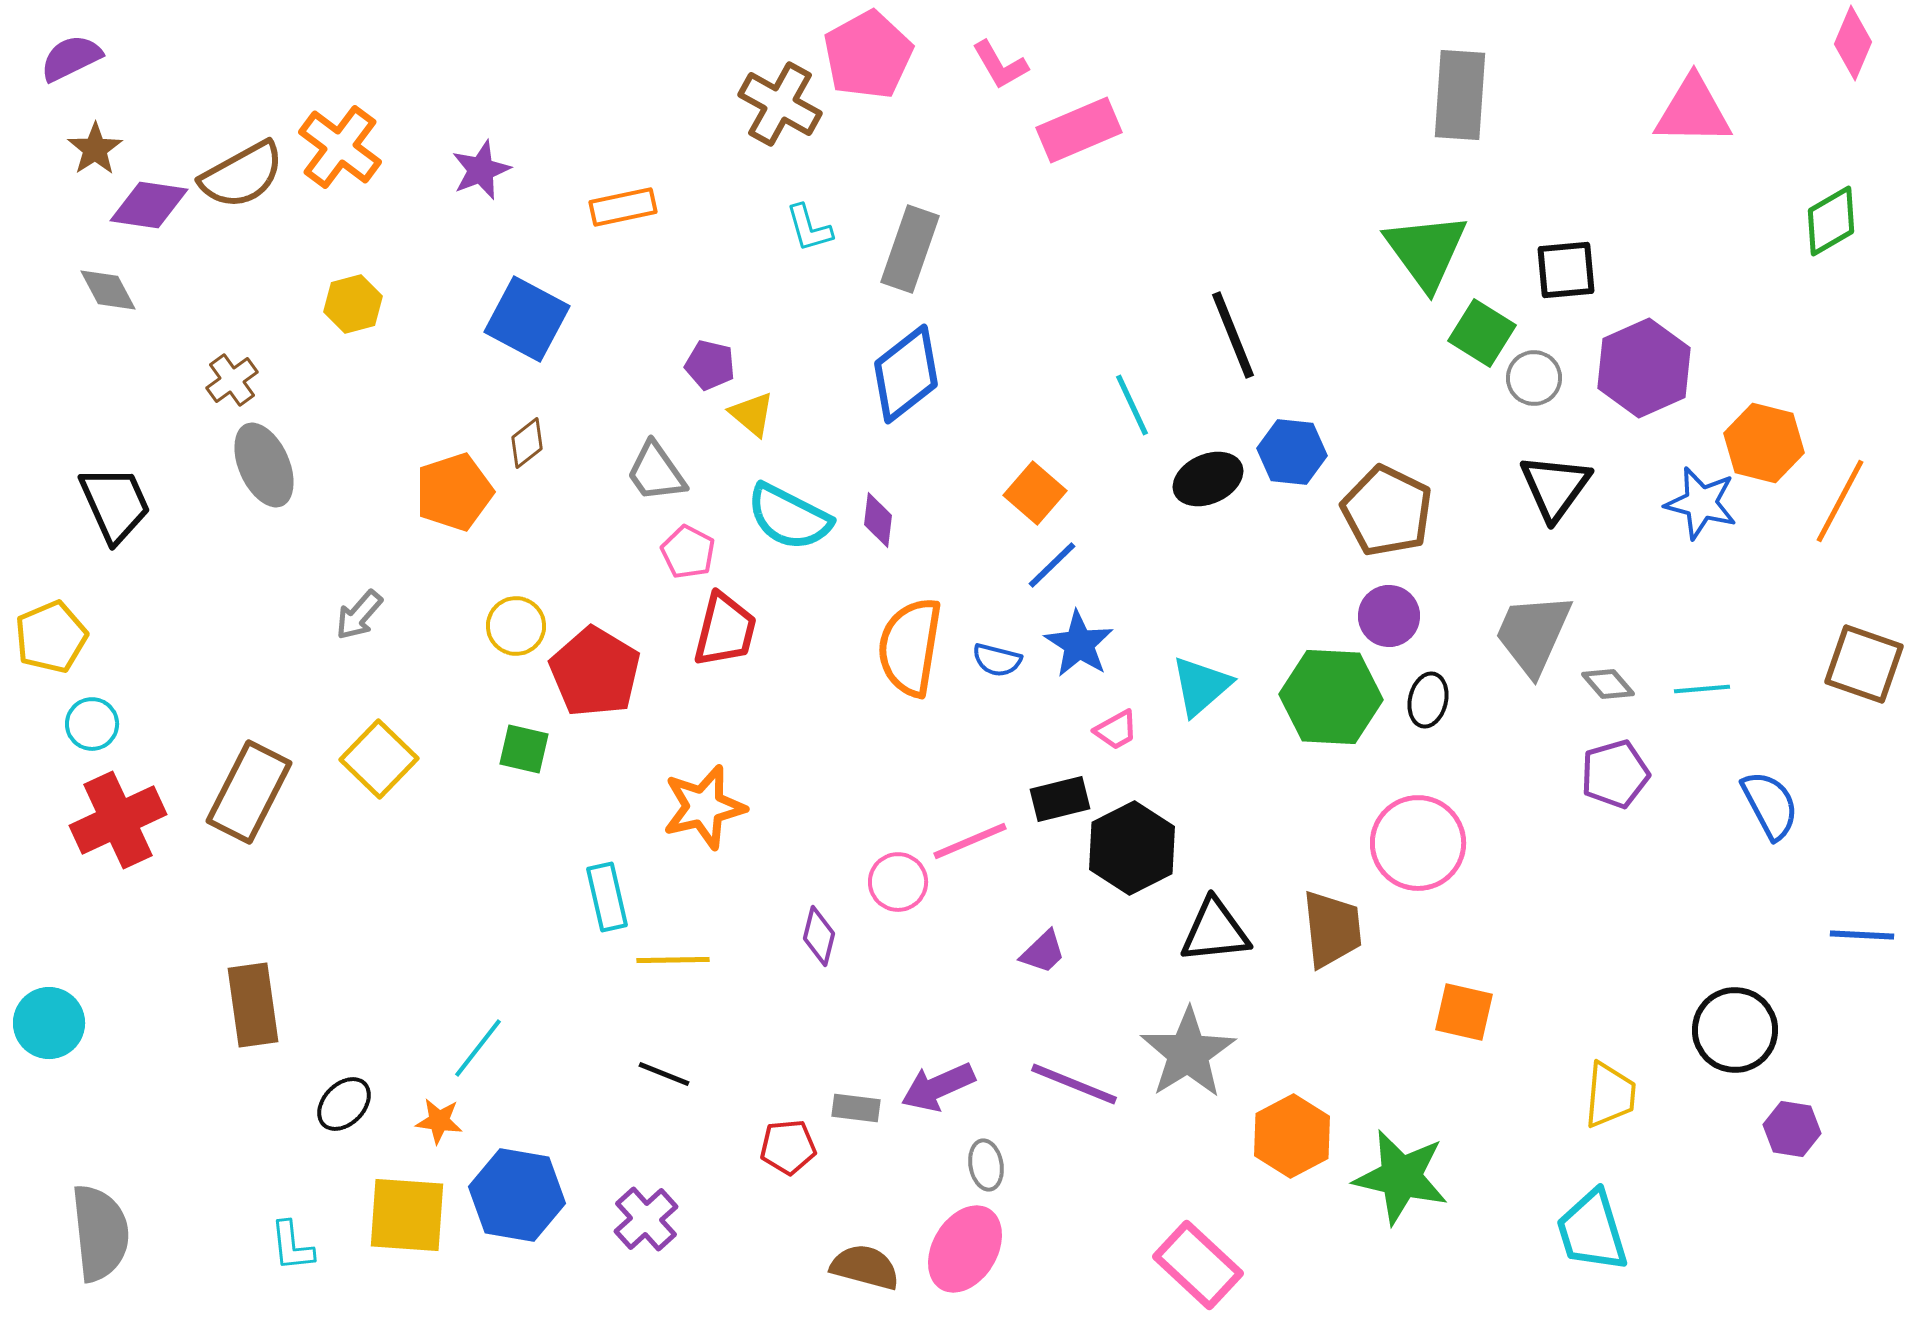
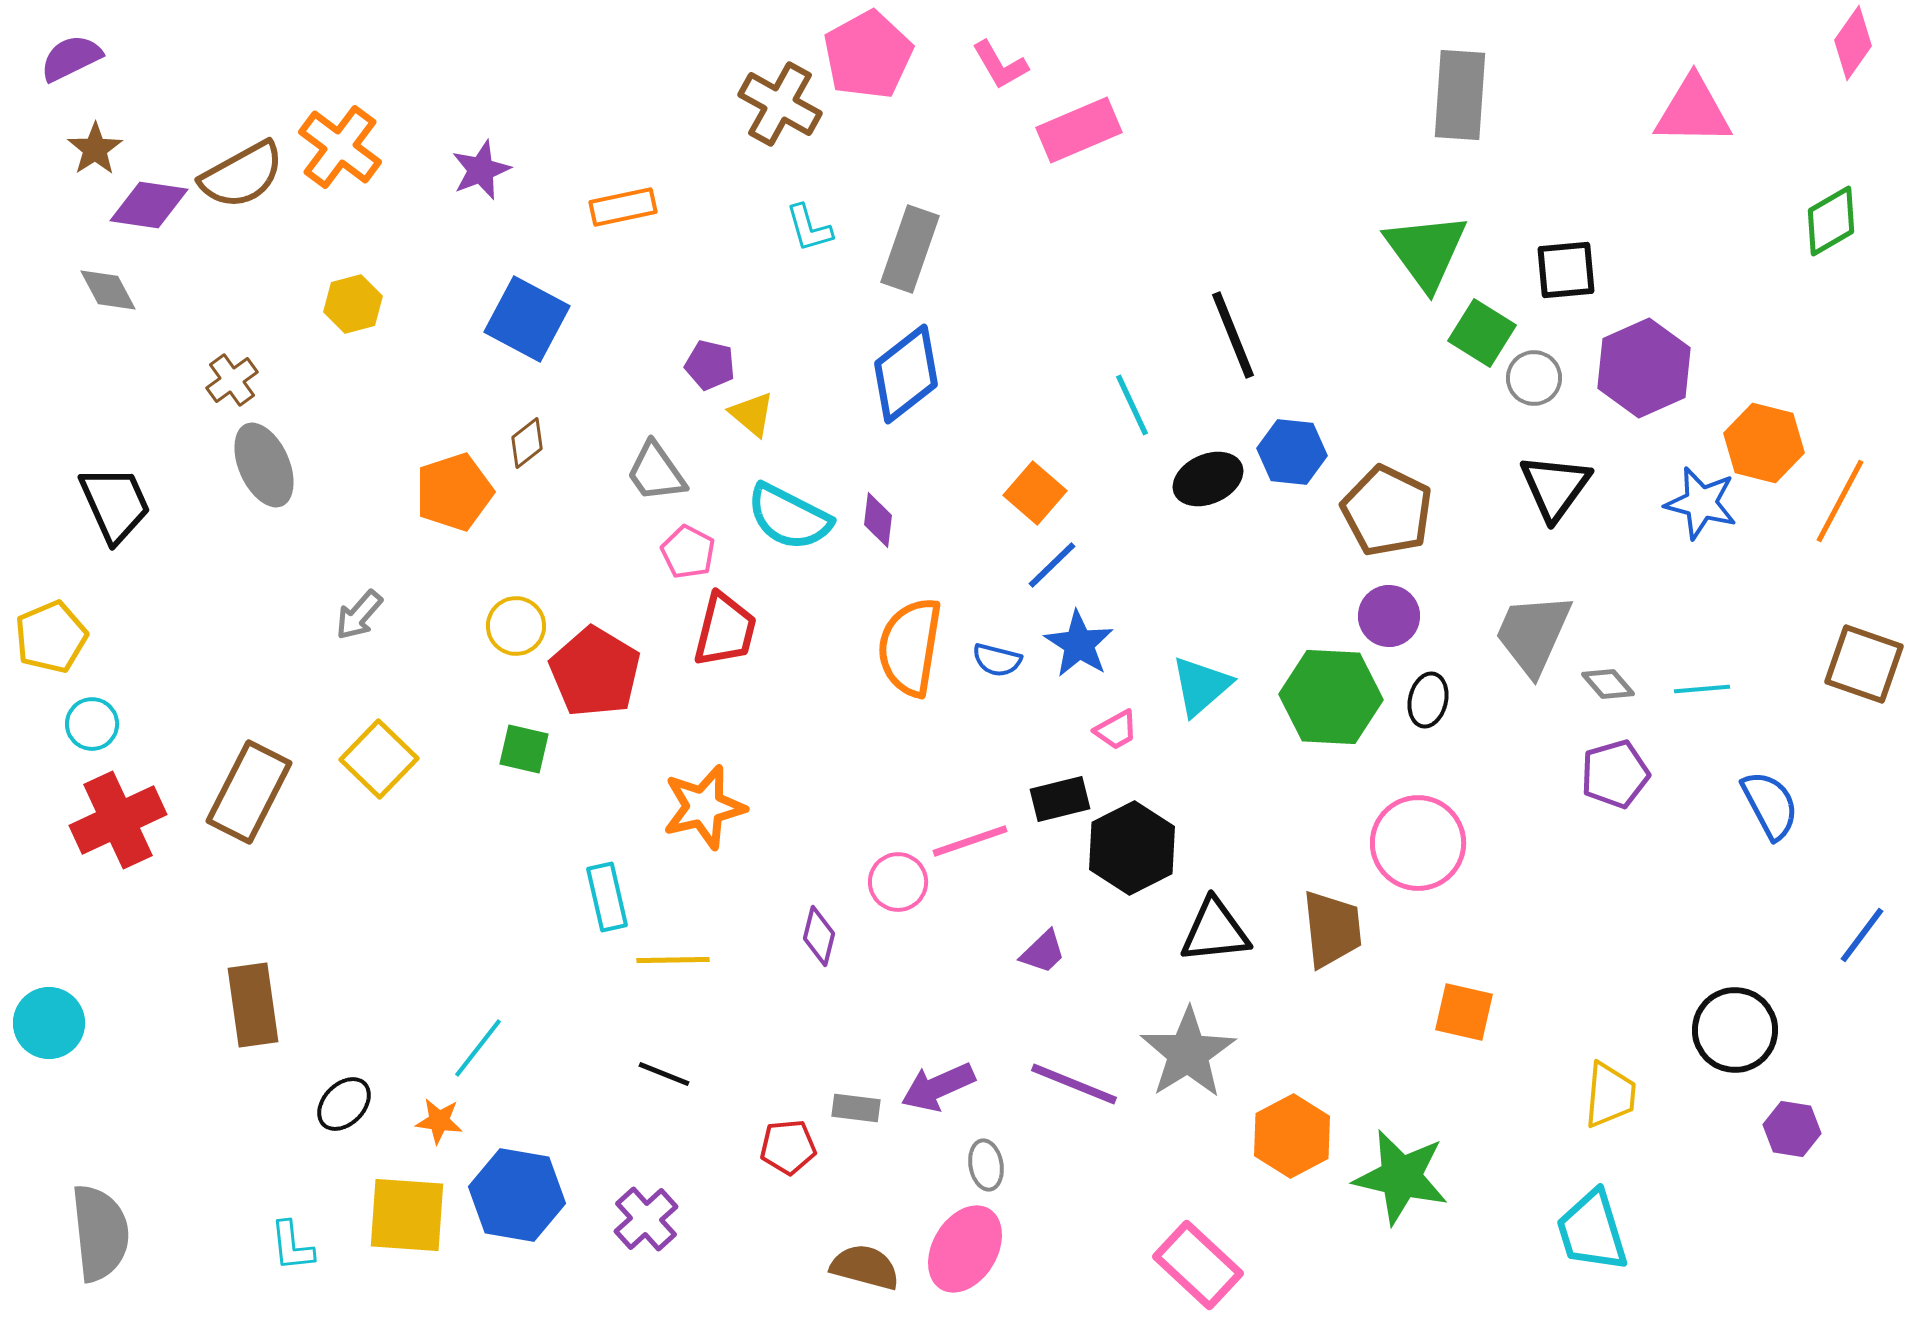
pink diamond at (1853, 43): rotated 12 degrees clockwise
pink line at (970, 841): rotated 4 degrees clockwise
blue line at (1862, 935): rotated 56 degrees counterclockwise
